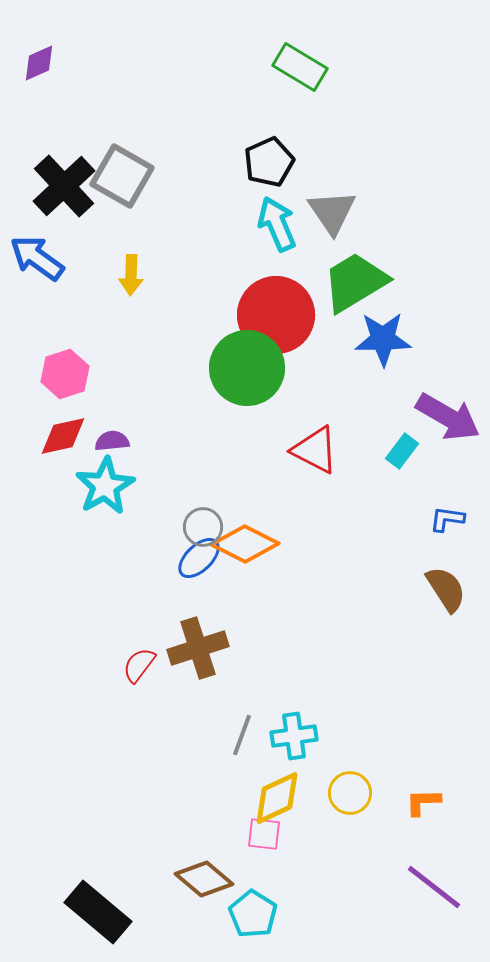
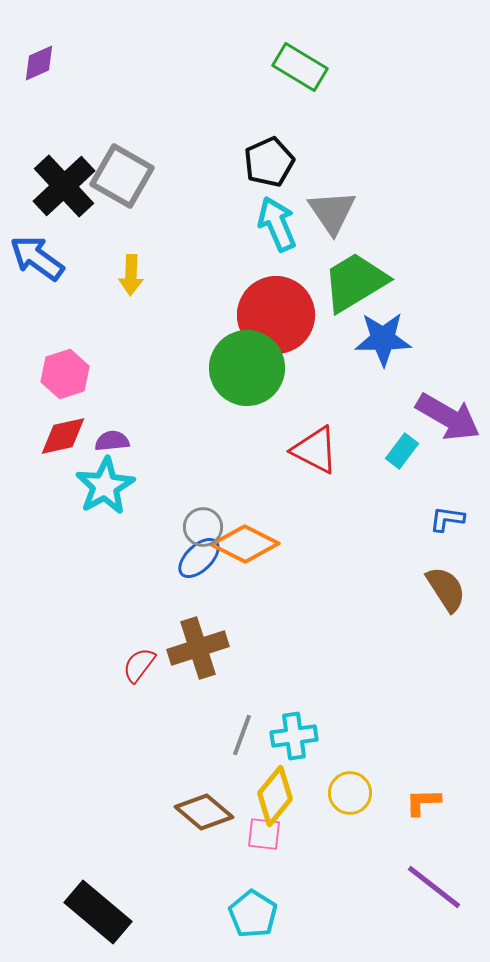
yellow diamond: moved 2 px left, 2 px up; rotated 26 degrees counterclockwise
brown diamond: moved 67 px up
